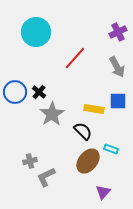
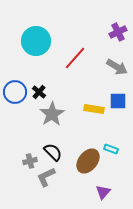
cyan circle: moved 9 px down
gray arrow: rotated 30 degrees counterclockwise
black semicircle: moved 30 px left, 21 px down
